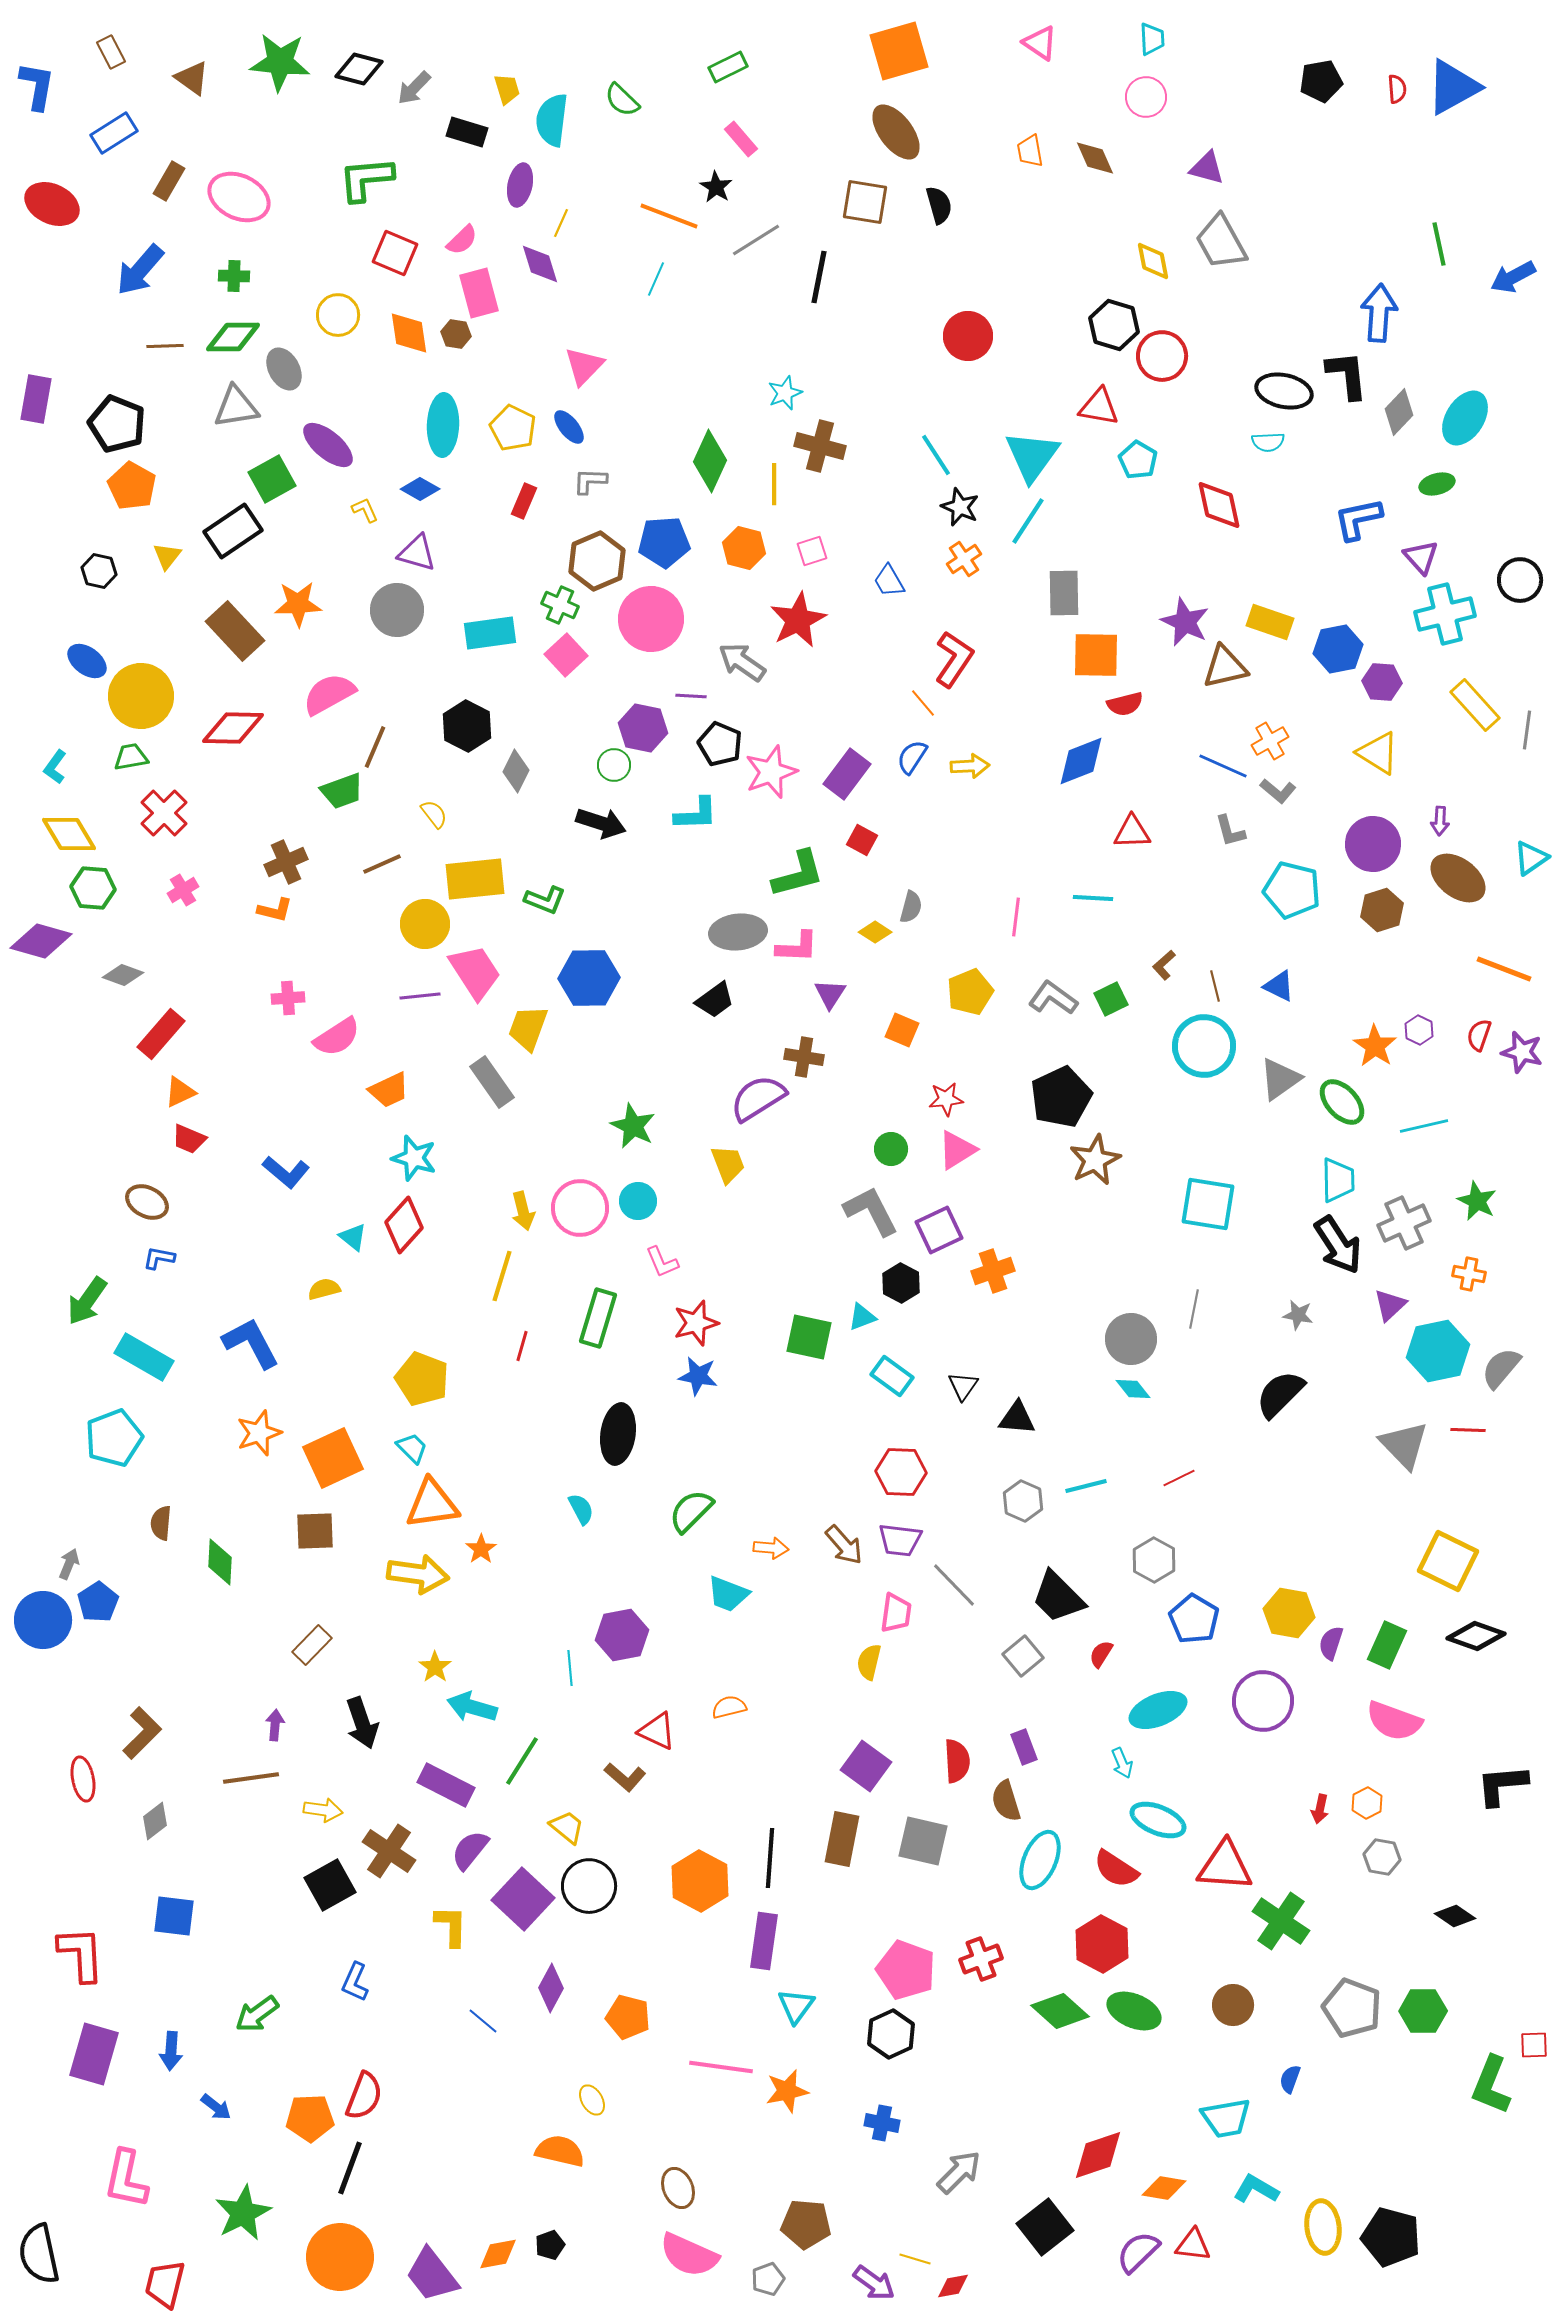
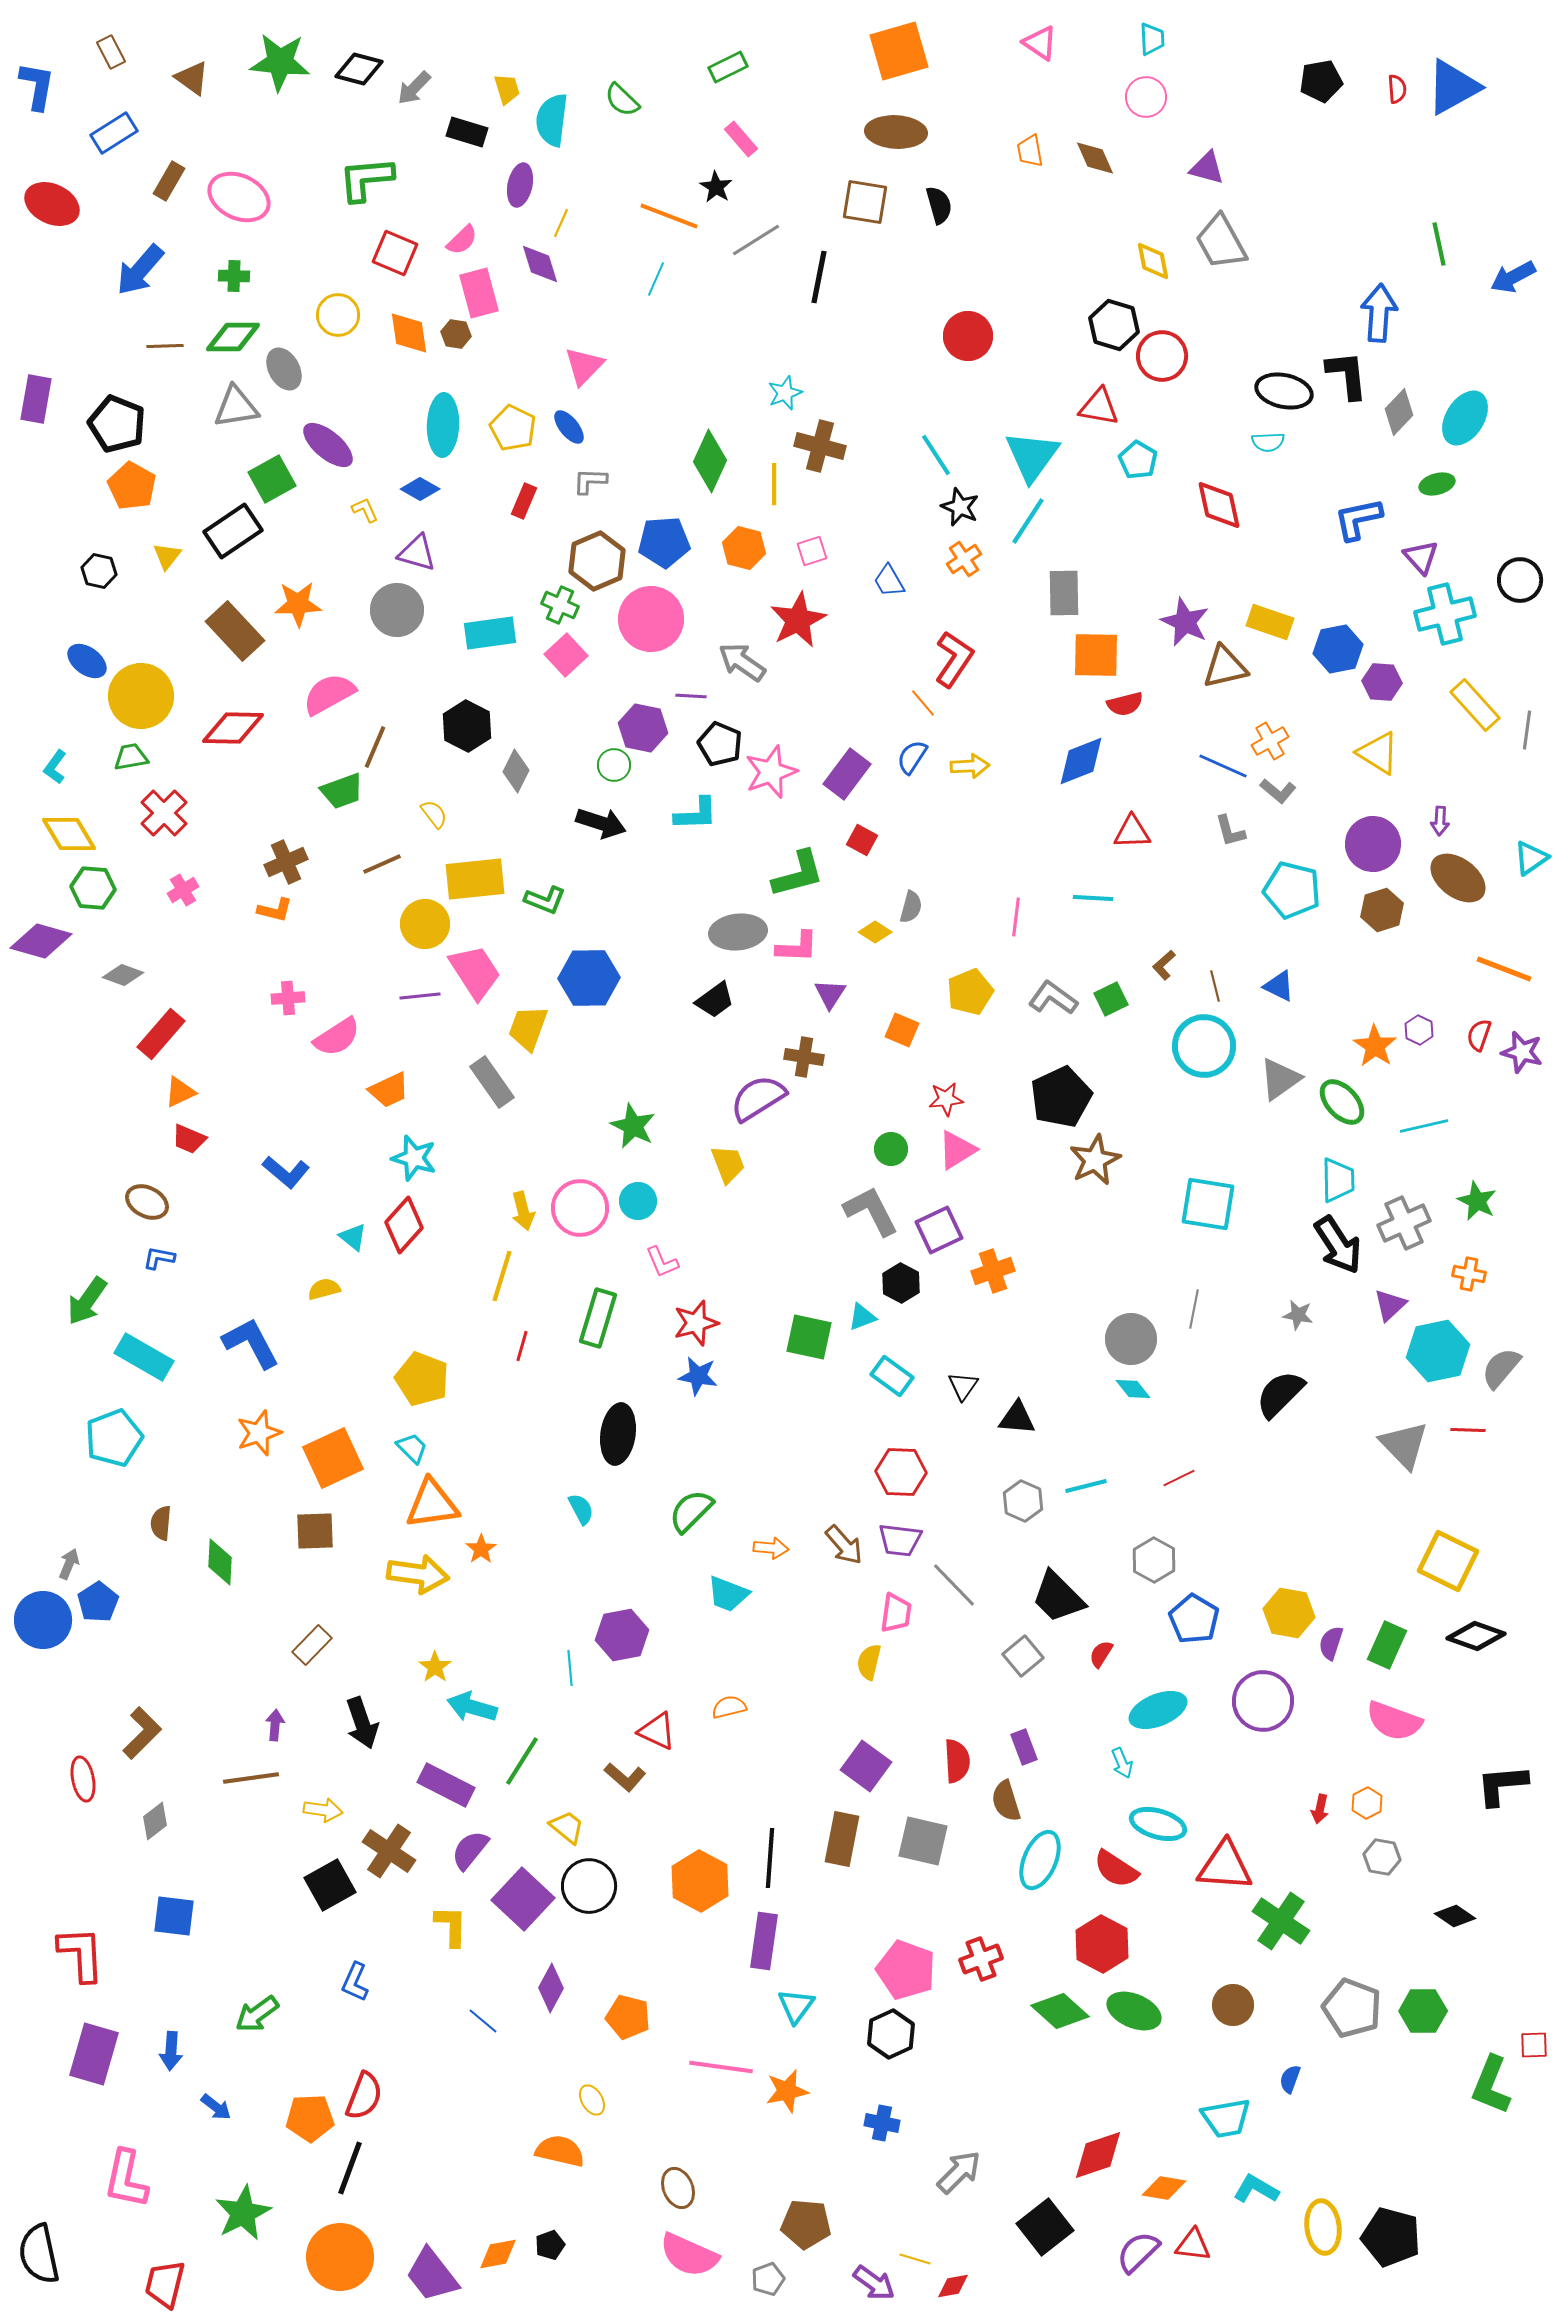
brown ellipse at (896, 132): rotated 50 degrees counterclockwise
cyan ellipse at (1158, 1820): moved 4 px down; rotated 6 degrees counterclockwise
